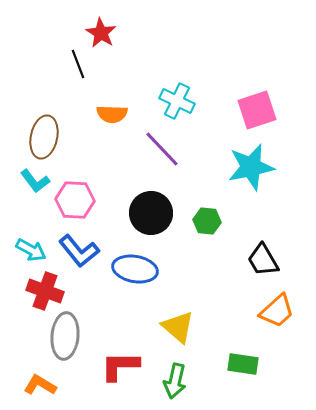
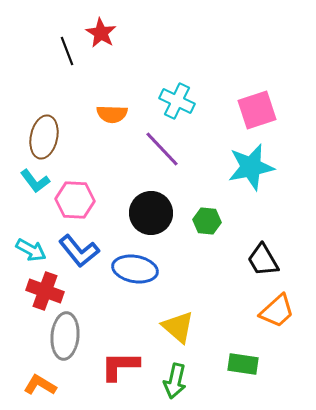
black line: moved 11 px left, 13 px up
